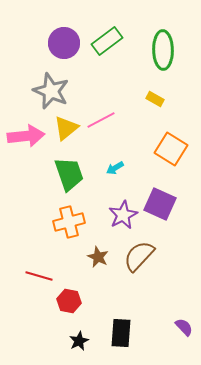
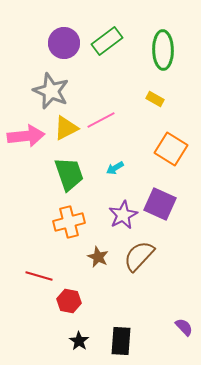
yellow triangle: rotated 12 degrees clockwise
black rectangle: moved 8 px down
black star: rotated 12 degrees counterclockwise
